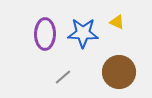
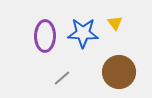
yellow triangle: moved 2 px left, 1 px down; rotated 28 degrees clockwise
purple ellipse: moved 2 px down
gray line: moved 1 px left, 1 px down
